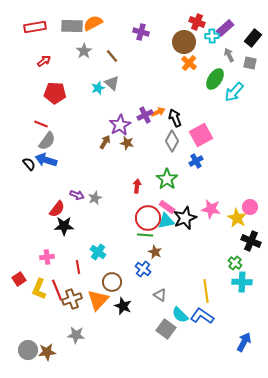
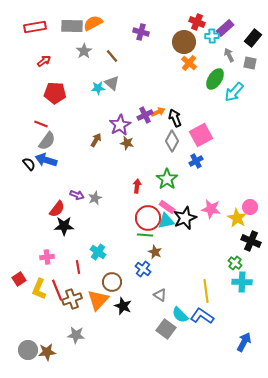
cyan star at (98, 88): rotated 16 degrees clockwise
brown arrow at (105, 142): moved 9 px left, 2 px up
